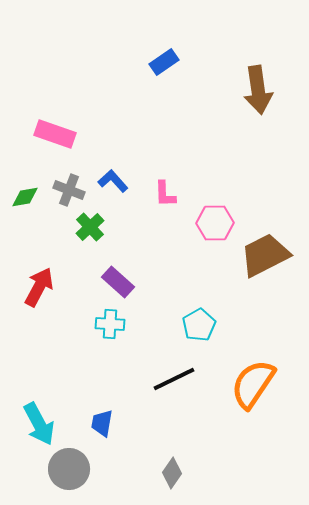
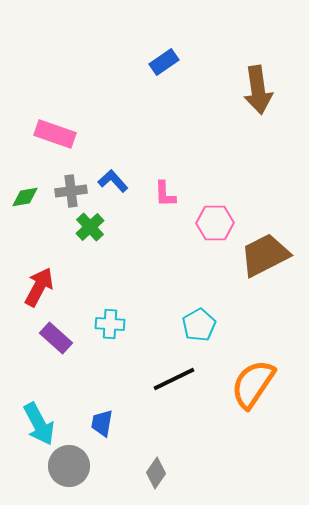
gray cross: moved 2 px right, 1 px down; rotated 28 degrees counterclockwise
purple rectangle: moved 62 px left, 56 px down
gray circle: moved 3 px up
gray diamond: moved 16 px left
